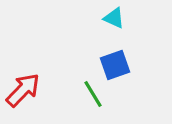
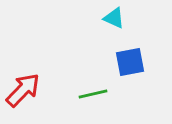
blue square: moved 15 px right, 3 px up; rotated 8 degrees clockwise
green line: rotated 72 degrees counterclockwise
